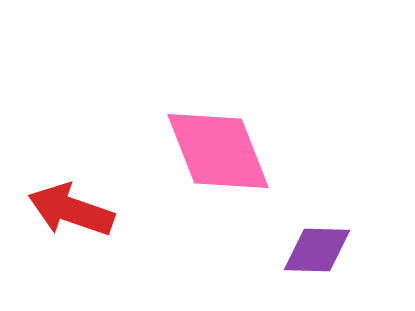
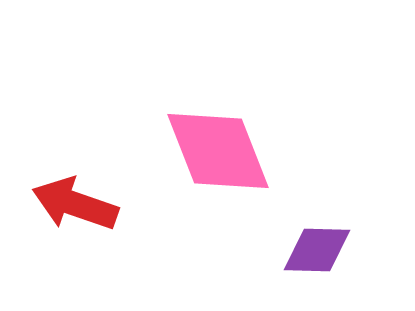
red arrow: moved 4 px right, 6 px up
